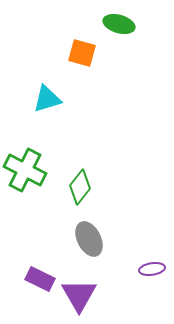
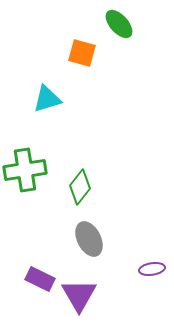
green ellipse: rotated 32 degrees clockwise
green cross: rotated 36 degrees counterclockwise
